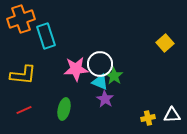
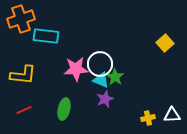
cyan rectangle: rotated 65 degrees counterclockwise
green star: moved 1 px right, 1 px down
cyan triangle: moved 1 px right, 2 px up
purple star: rotated 18 degrees clockwise
